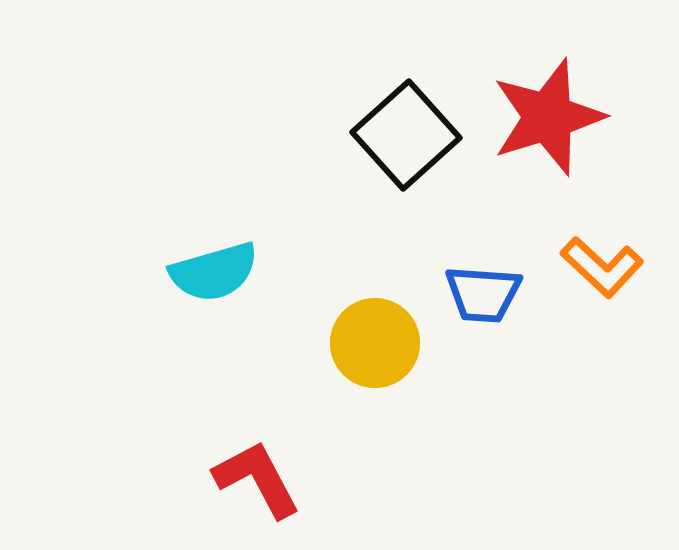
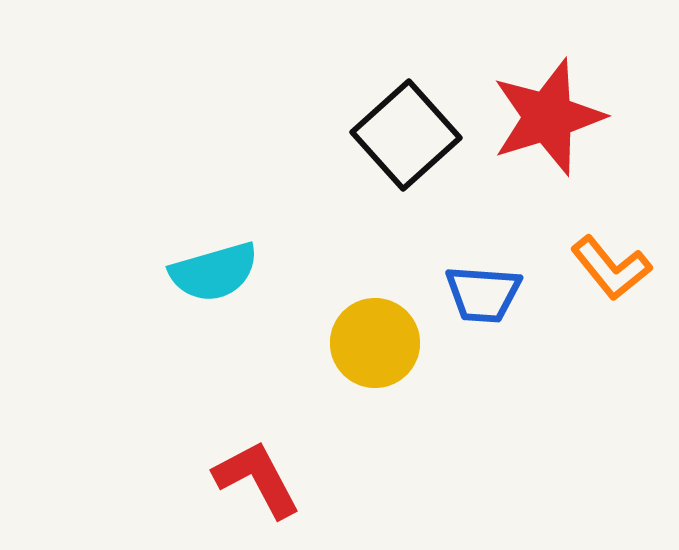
orange L-shape: moved 9 px right, 1 px down; rotated 8 degrees clockwise
